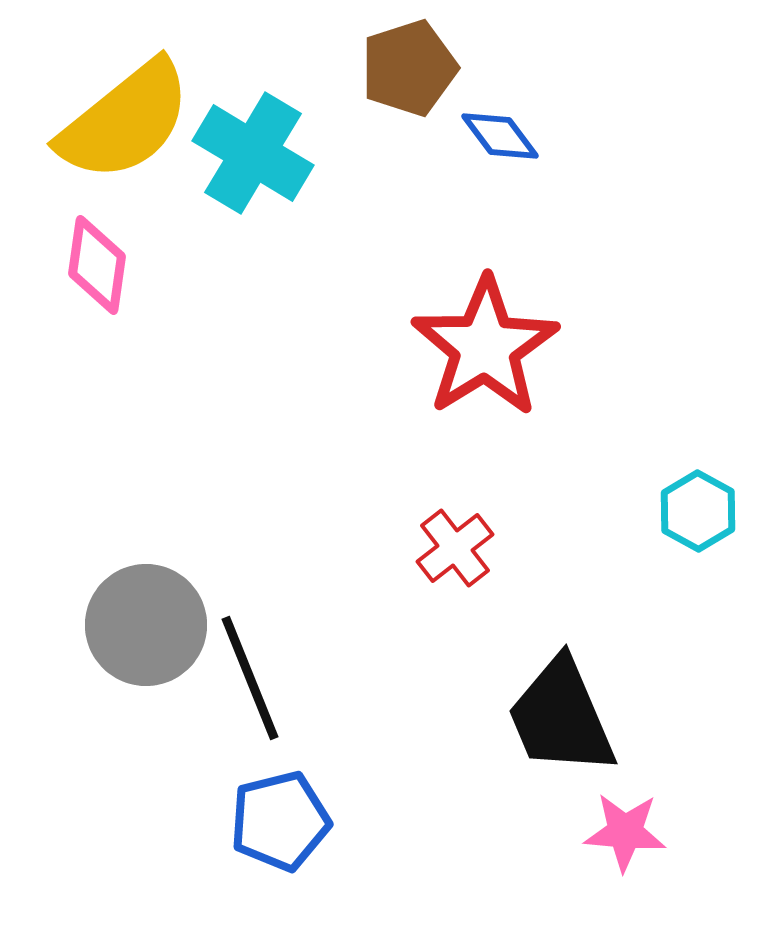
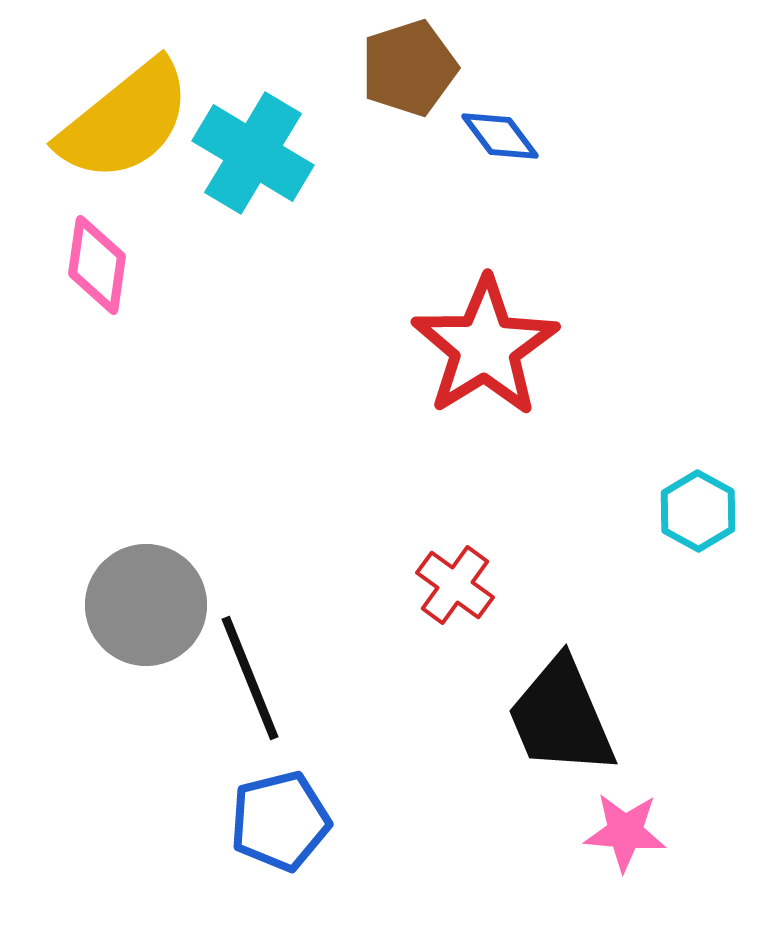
red cross: moved 37 px down; rotated 16 degrees counterclockwise
gray circle: moved 20 px up
